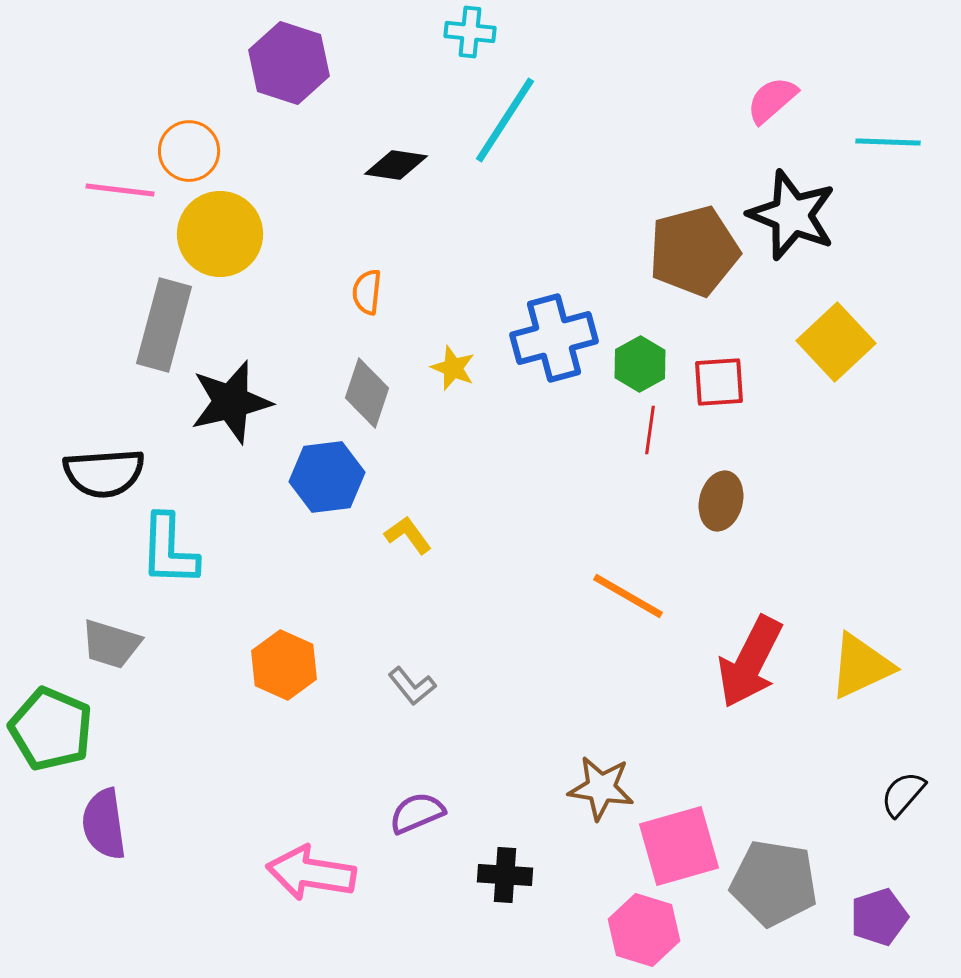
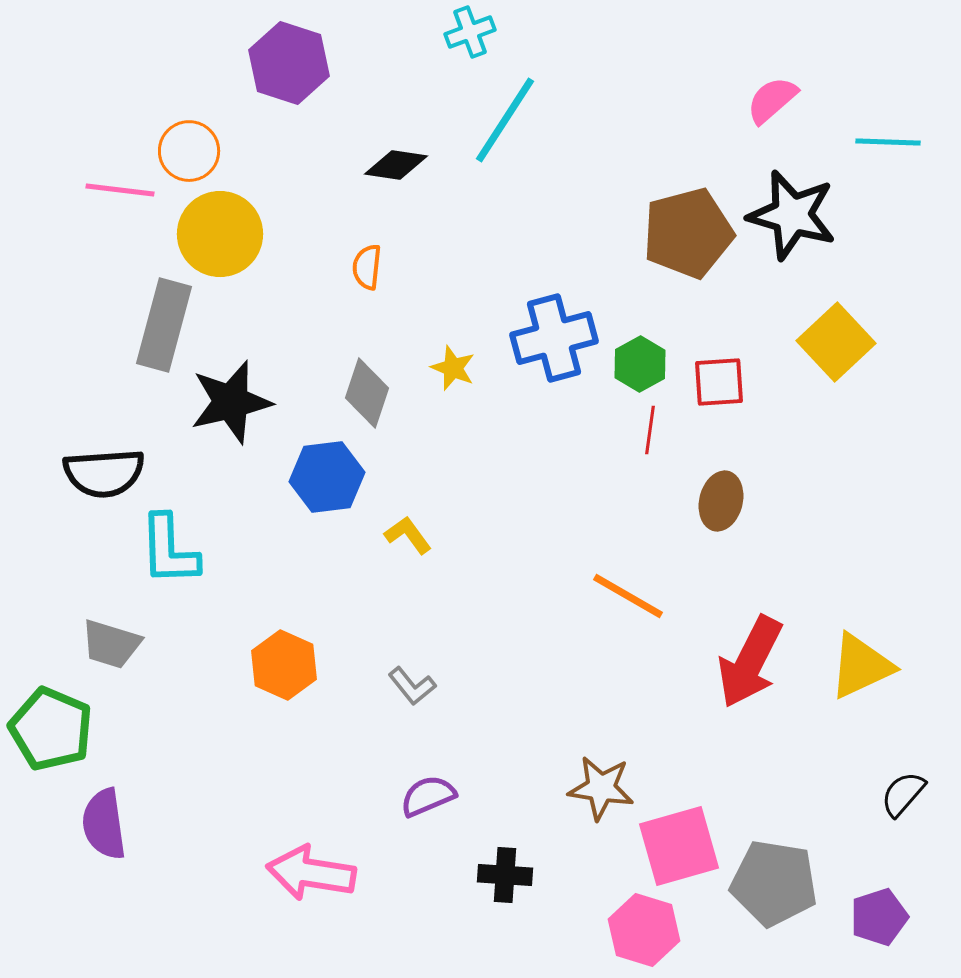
cyan cross at (470, 32): rotated 27 degrees counterclockwise
black star at (792, 215): rotated 6 degrees counterclockwise
brown pentagon at (694, 251): moved 6 px left, 18 px up
orange semicircle at (367, 292): moved 25 px up
cyan L-shape at (169, 550): rotated 4 degrees counterclockwise
purple semicircle at (417, 813): moved 11 px right, 17 px up
